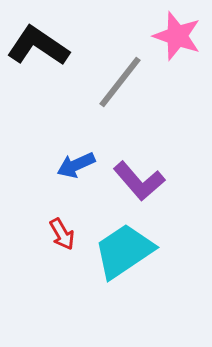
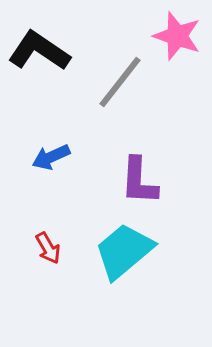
black L-shape: moved 1 px right, 5 px down
blue arrow: moved 25 px left, 8 px up
purple L-shape: rotated 44 degrees clockwise
red arrow: moved 14 px left, 14 px down
cyan trapezoid: rotated 6 degrees counterclockwise
